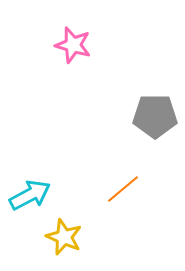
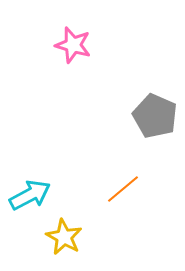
gray pentagon: rotated 24 degrees clockwise
yellow star: rotated 6 degrees clockwise
